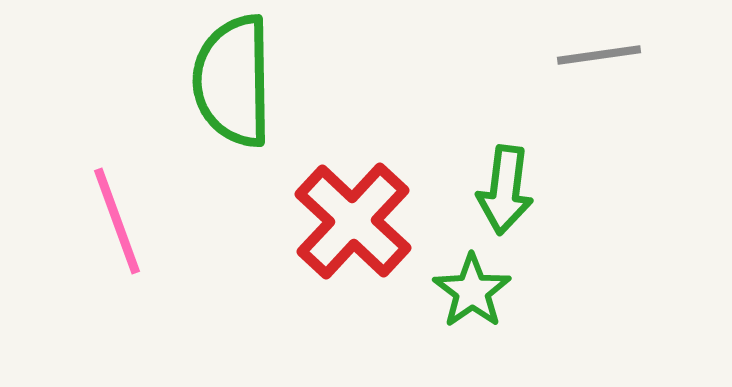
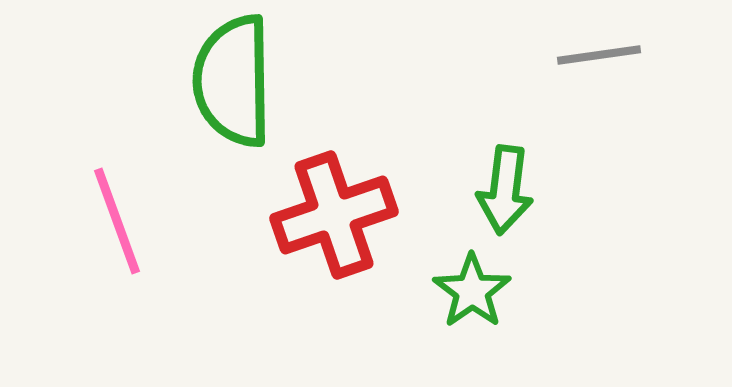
red cross: moved 19 px left, 6 px up; rotated 28 degrees clockwise
